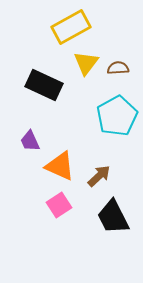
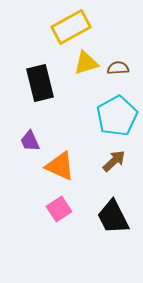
yellow triangle: rotated 36 degrees clockwise
black rectangle: moved 4 px left, 2 px up; rotated 51 degrees clockwise
brown arrow: moved 15 px right, 15 px up
pink square: moved 4 px down
